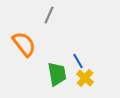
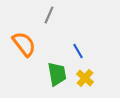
blue line: moved 10 px up
